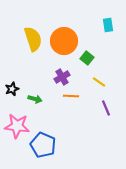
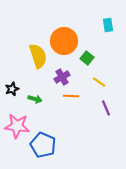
yellow semicircle: moved 5 px right, 17 px down
